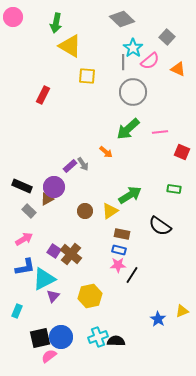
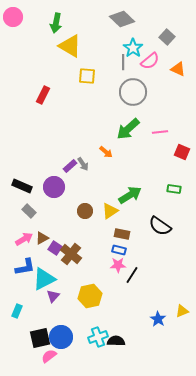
brown triangle at (47, 199): moved 5 px left, 39 px down
purple square at (54, 251): moved 1 px right, 3 px up
